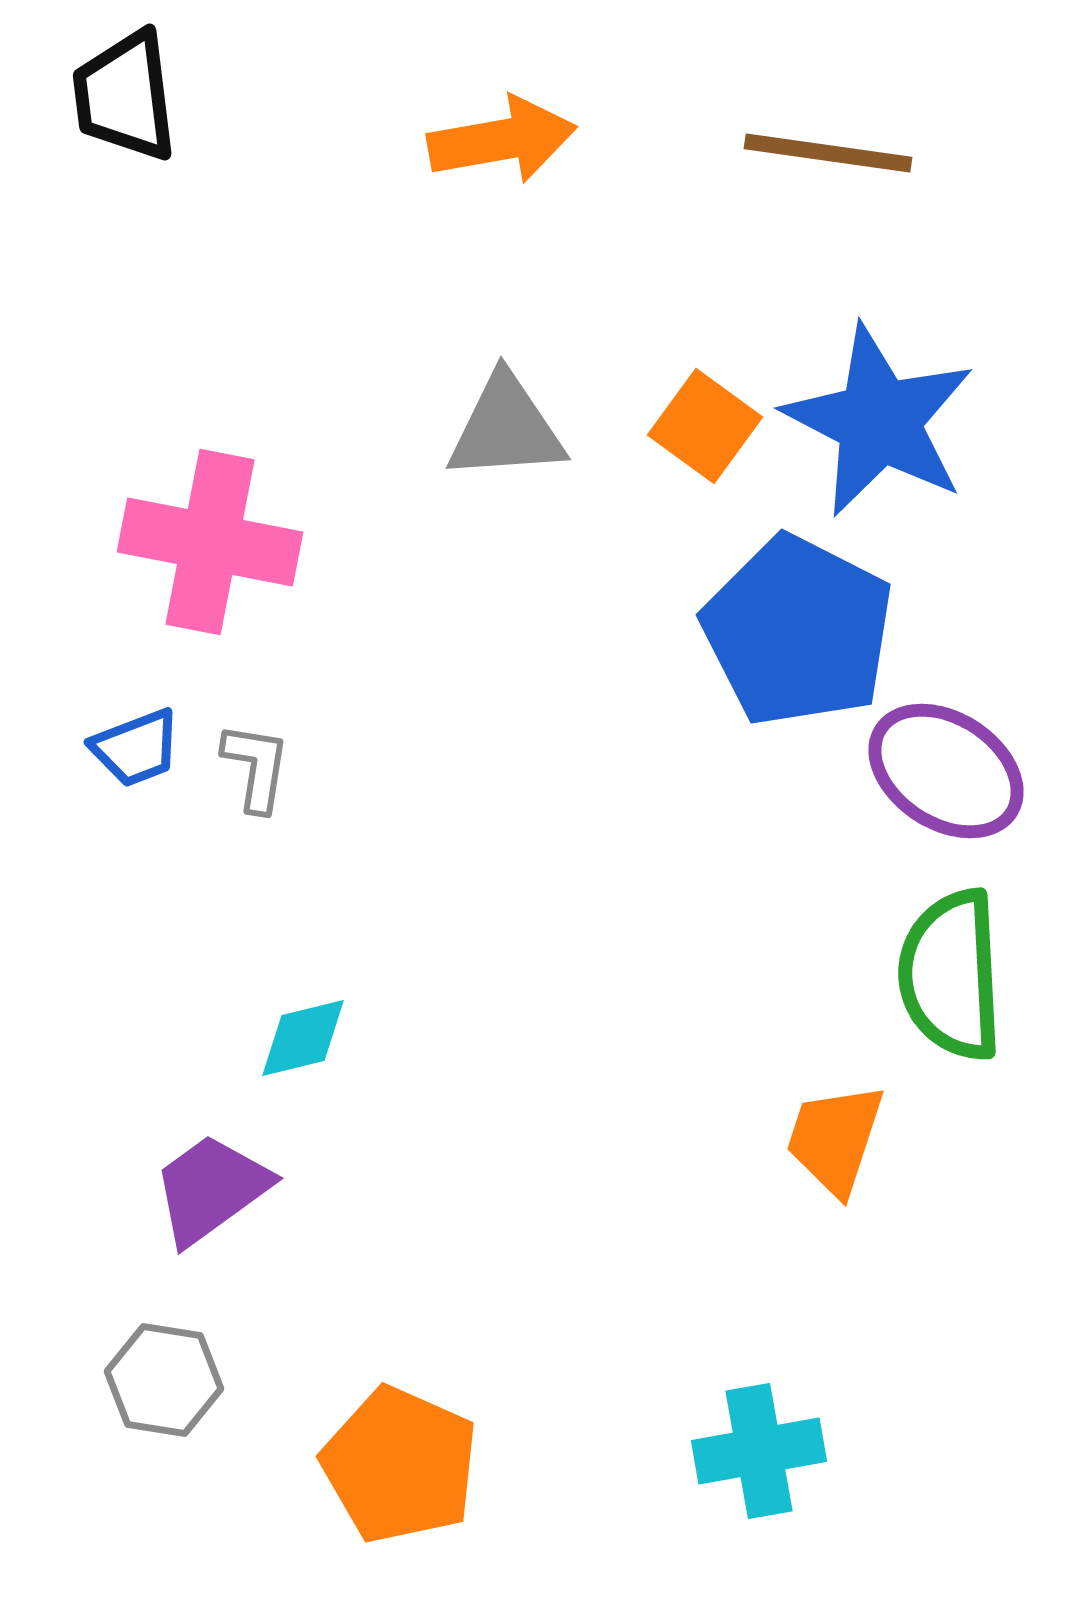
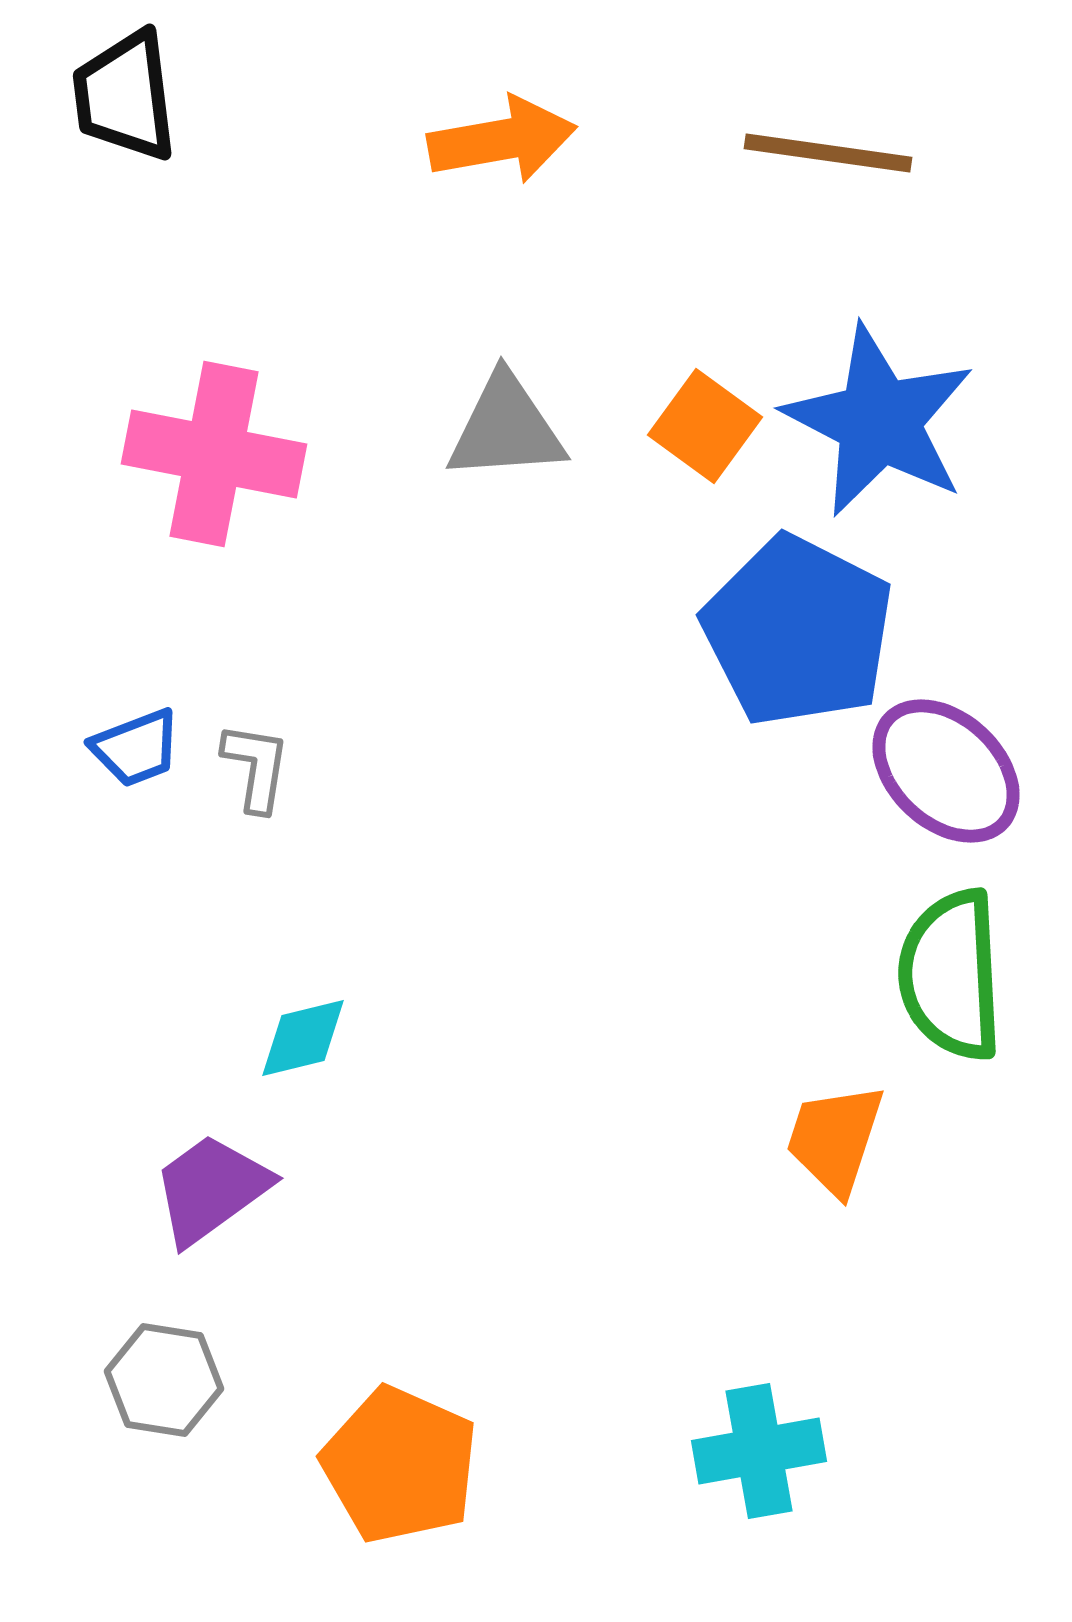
pink cross: moved 4 px right, 88 px up
purple ellipse: rotated 10 degrees clockwise
